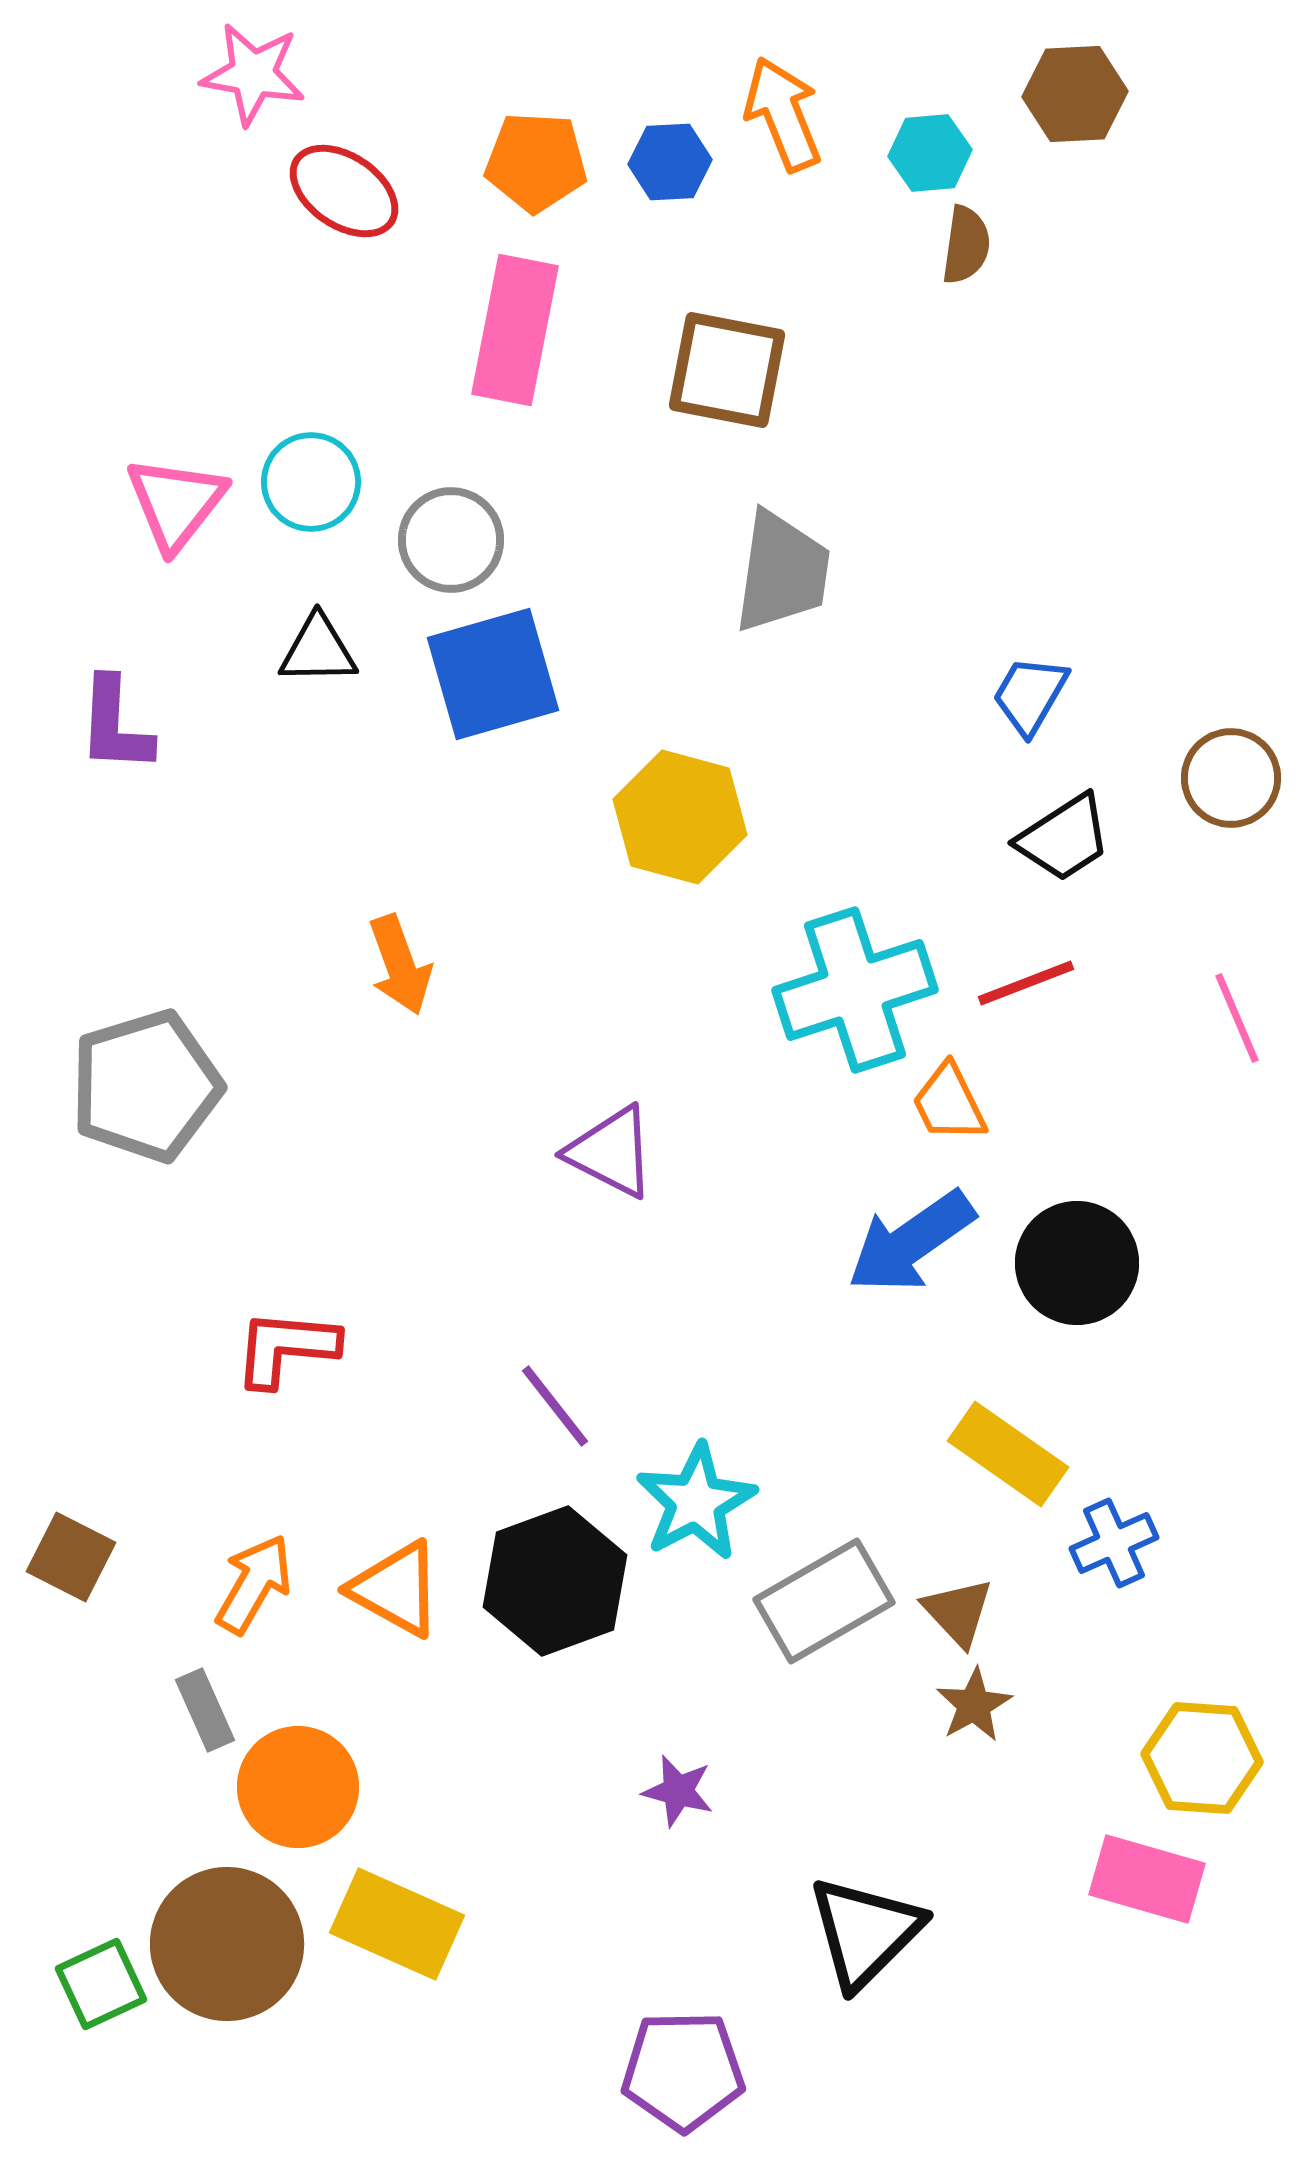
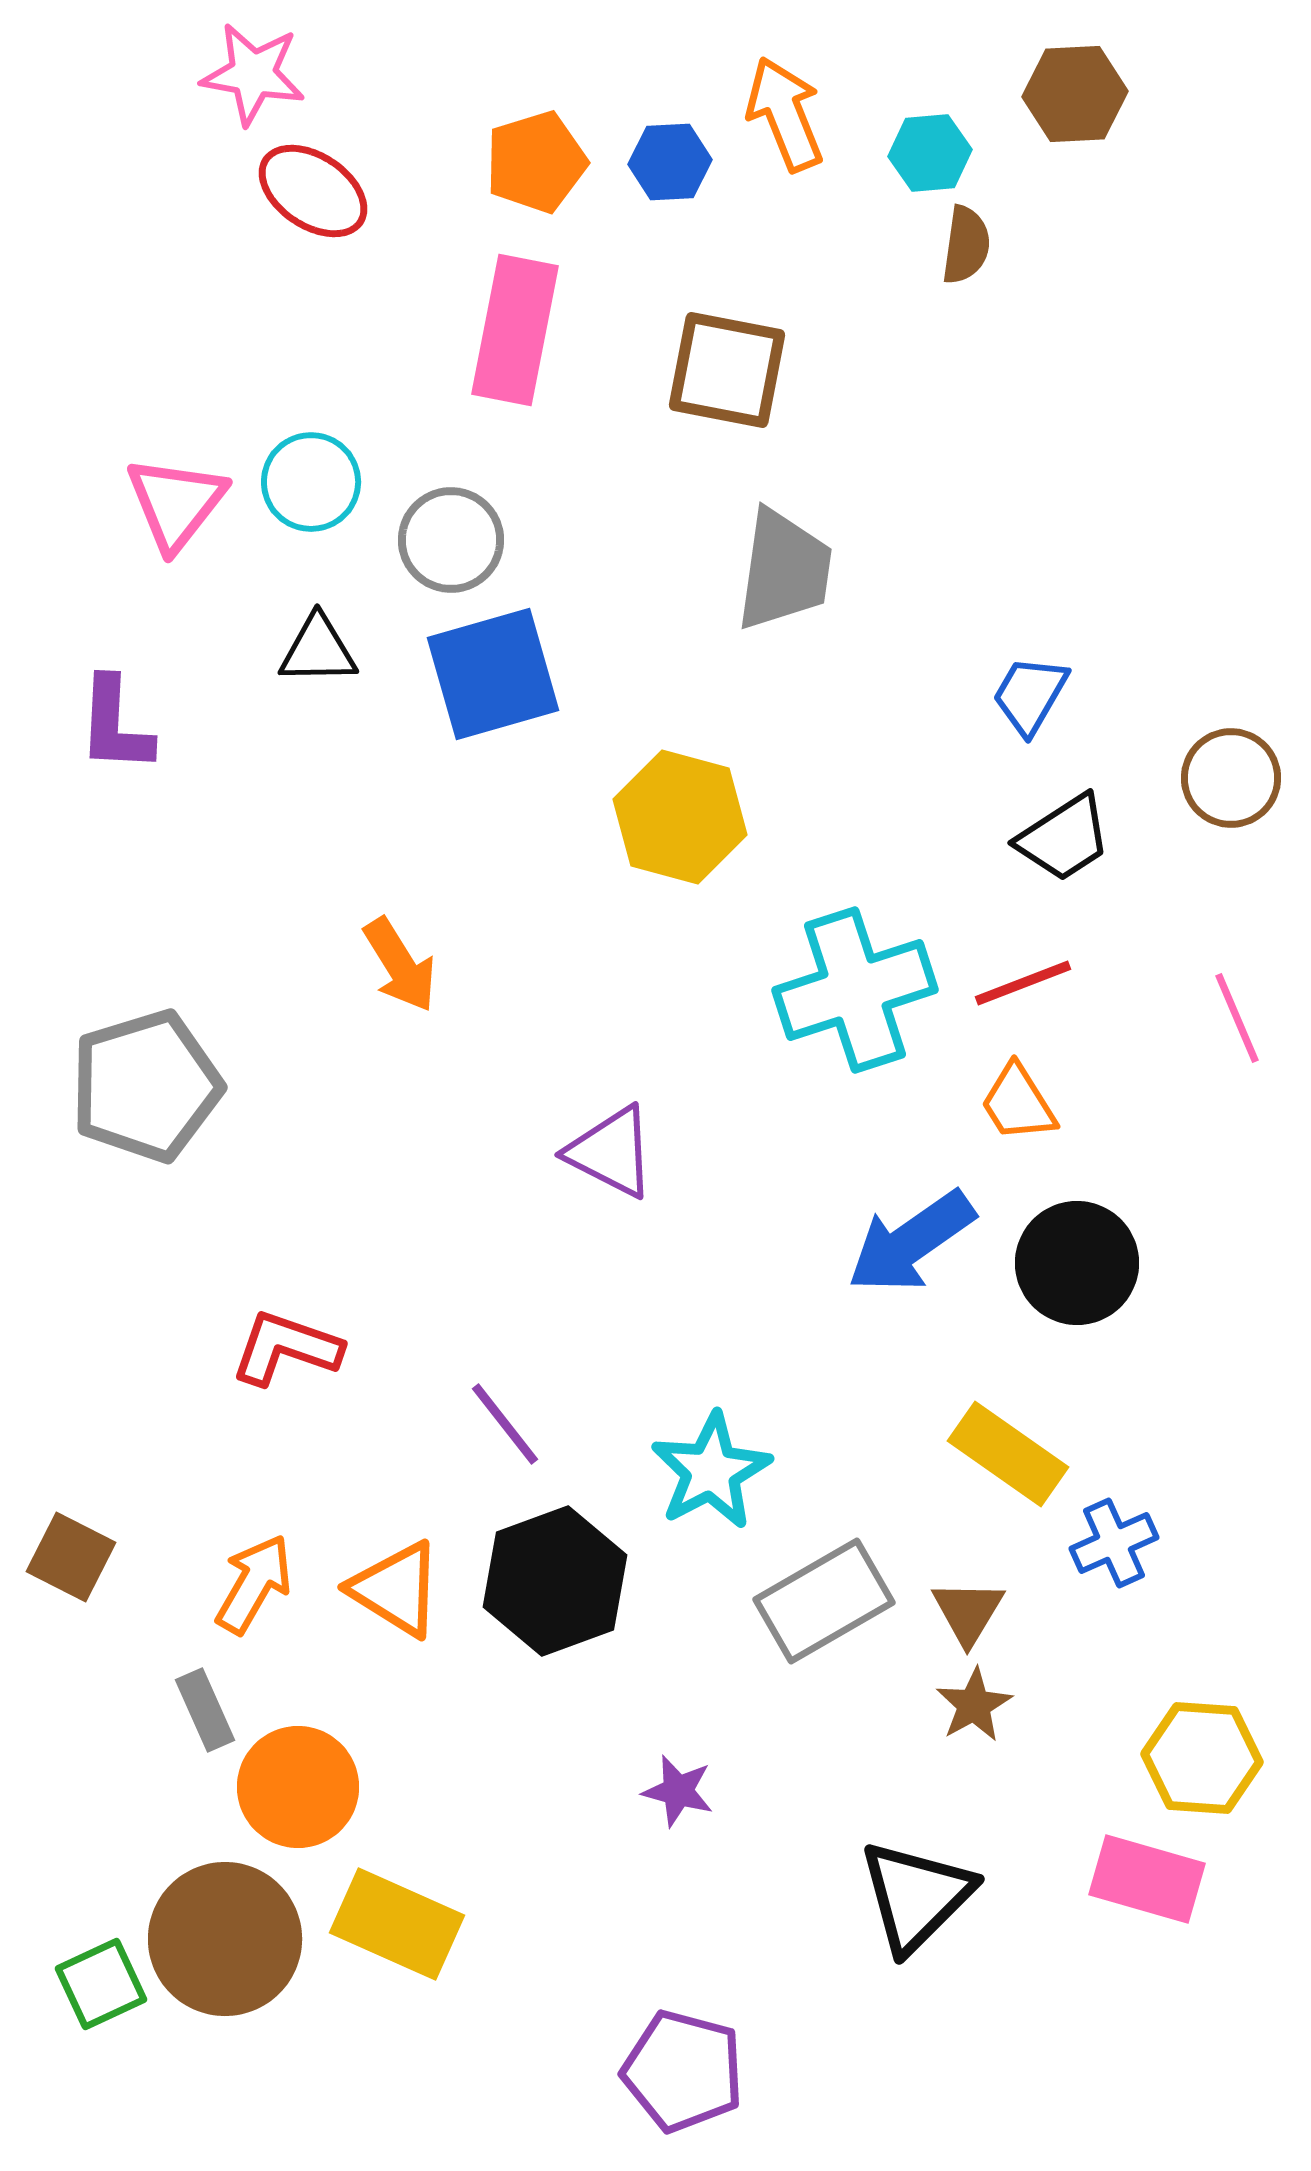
orange arrow at (783, 114): moved 2 px right
orange pentagon at (536, 162): rotated 20 degrees counterclockwise
red ellipse at (344, 191): moved 31 px left
gray trapezoid at (782, 572): moved 2 px right, 2 px up
orange arrow at (400, 965): rotated 12 degrees counterclockwise
red line at (1026, 983): moved 3 px left
orange trapezoid at (949, 1103): moved 69 px right; rotated 6 degrees counterclockwise
red L-shape at (286, 1348): rotated 14 degrees clockwise
purple line at (555, 1406): moved 50 px left, 18 px down
cyan star at (696, 1502): moved 15 px right, 31 px up
orange triangle at (396, 1589): rotated 3 degrees clockwise
brown triangle at (958, 1612): moved 10 px right; rotated 14 degrees clockwise
black triangle at (865, 1932): moved 51 px right, 36 px up
brown circle at (227, 1944): moved 2 px left, 5 px up
purple pentagon at (683, 2071): rotated 16 degrees clockwise
